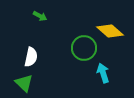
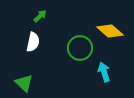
green arrow: rotated 72 degrees counterclockwise
green circle: moved 4 px left
white semicircle: moved 2 px right, 15 px up
cyan arrow: moved 1 px right, 1 px up
